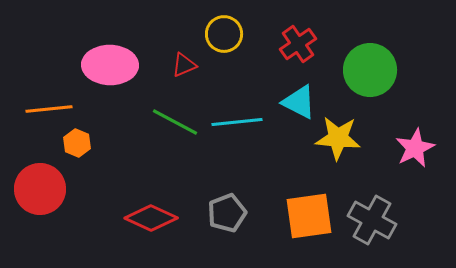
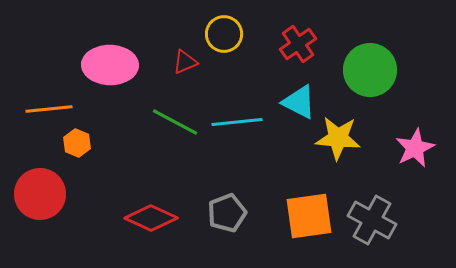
red triangle: moved 1 px right, 3 px up
red circle: moved 5 px down
